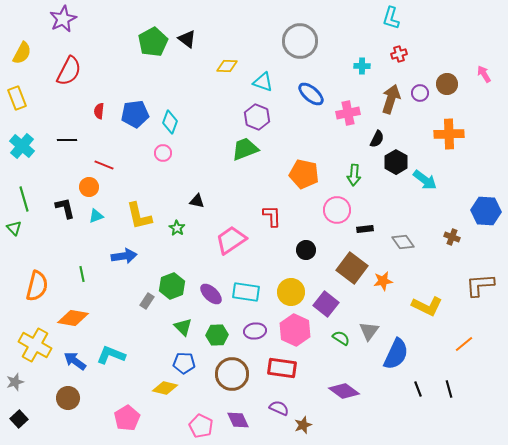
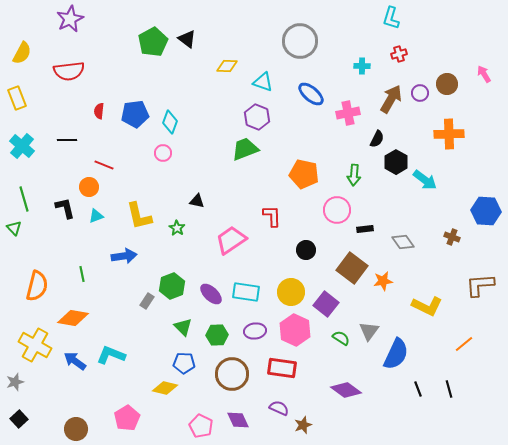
purple star at (63, 19): moved 7 px right
red semicircle at (69, 71): rotated 56 degrees clockwise
brown arrow at (391, 99): rotated 12 degrees clockwise
purple diamond at (344, 391): moved 2 px right, 1 px up
brown circle at (68, 398): moved 8 px right, 31 px down
